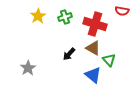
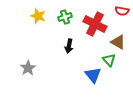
yellow star: rotated 21 degrees counterclockwise
red cross: rotated 10 degrees clockwise
brown triangle: moved 25 px right, 6 px up
black arrow: moved 8 px up; rotated 32 degrees counterclockwise
blue triangle: rotated 12 degrees clockwise
